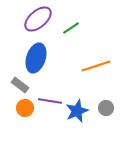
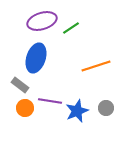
purple ellipse: moved 4 px right, 2 px down; rotated 24 degrees clockwise
